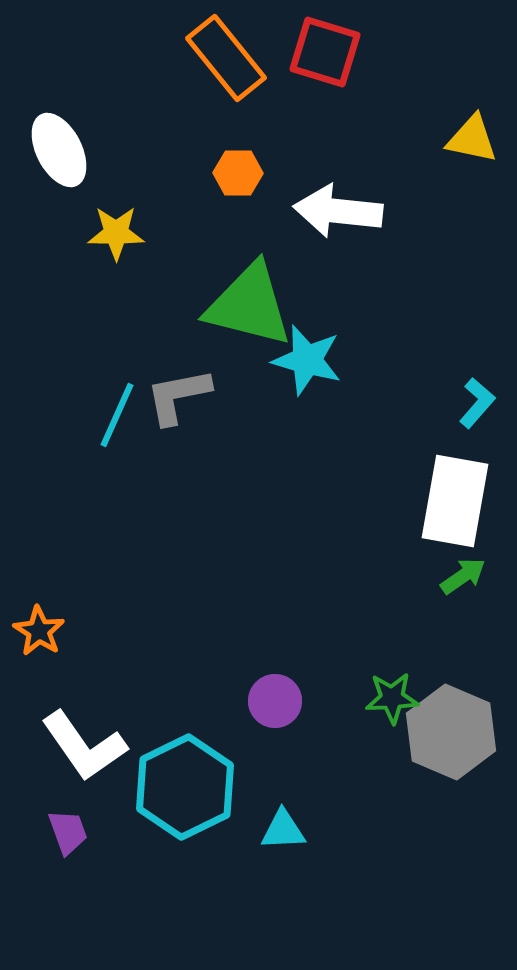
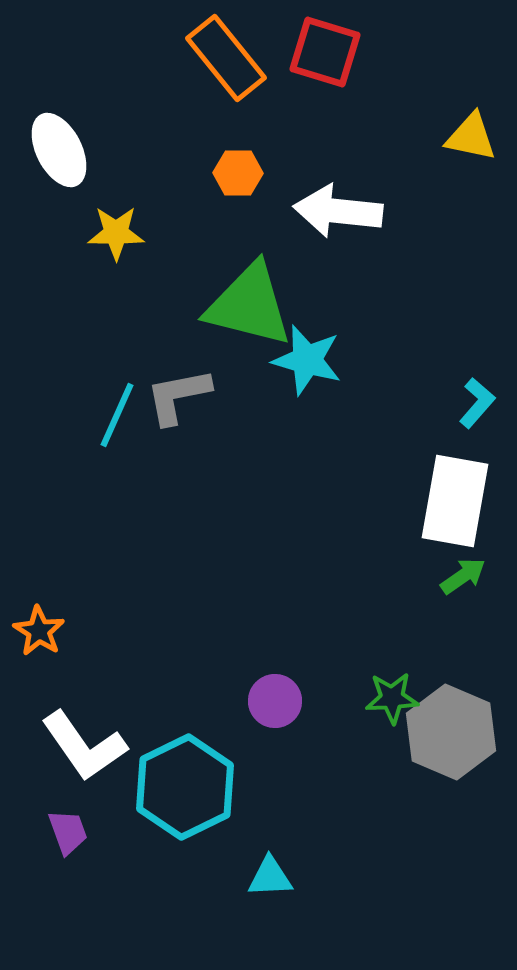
yellow triangle: moved 1 px left, 2 px up
cyan triangle: moved 13 px left, 47 px down
